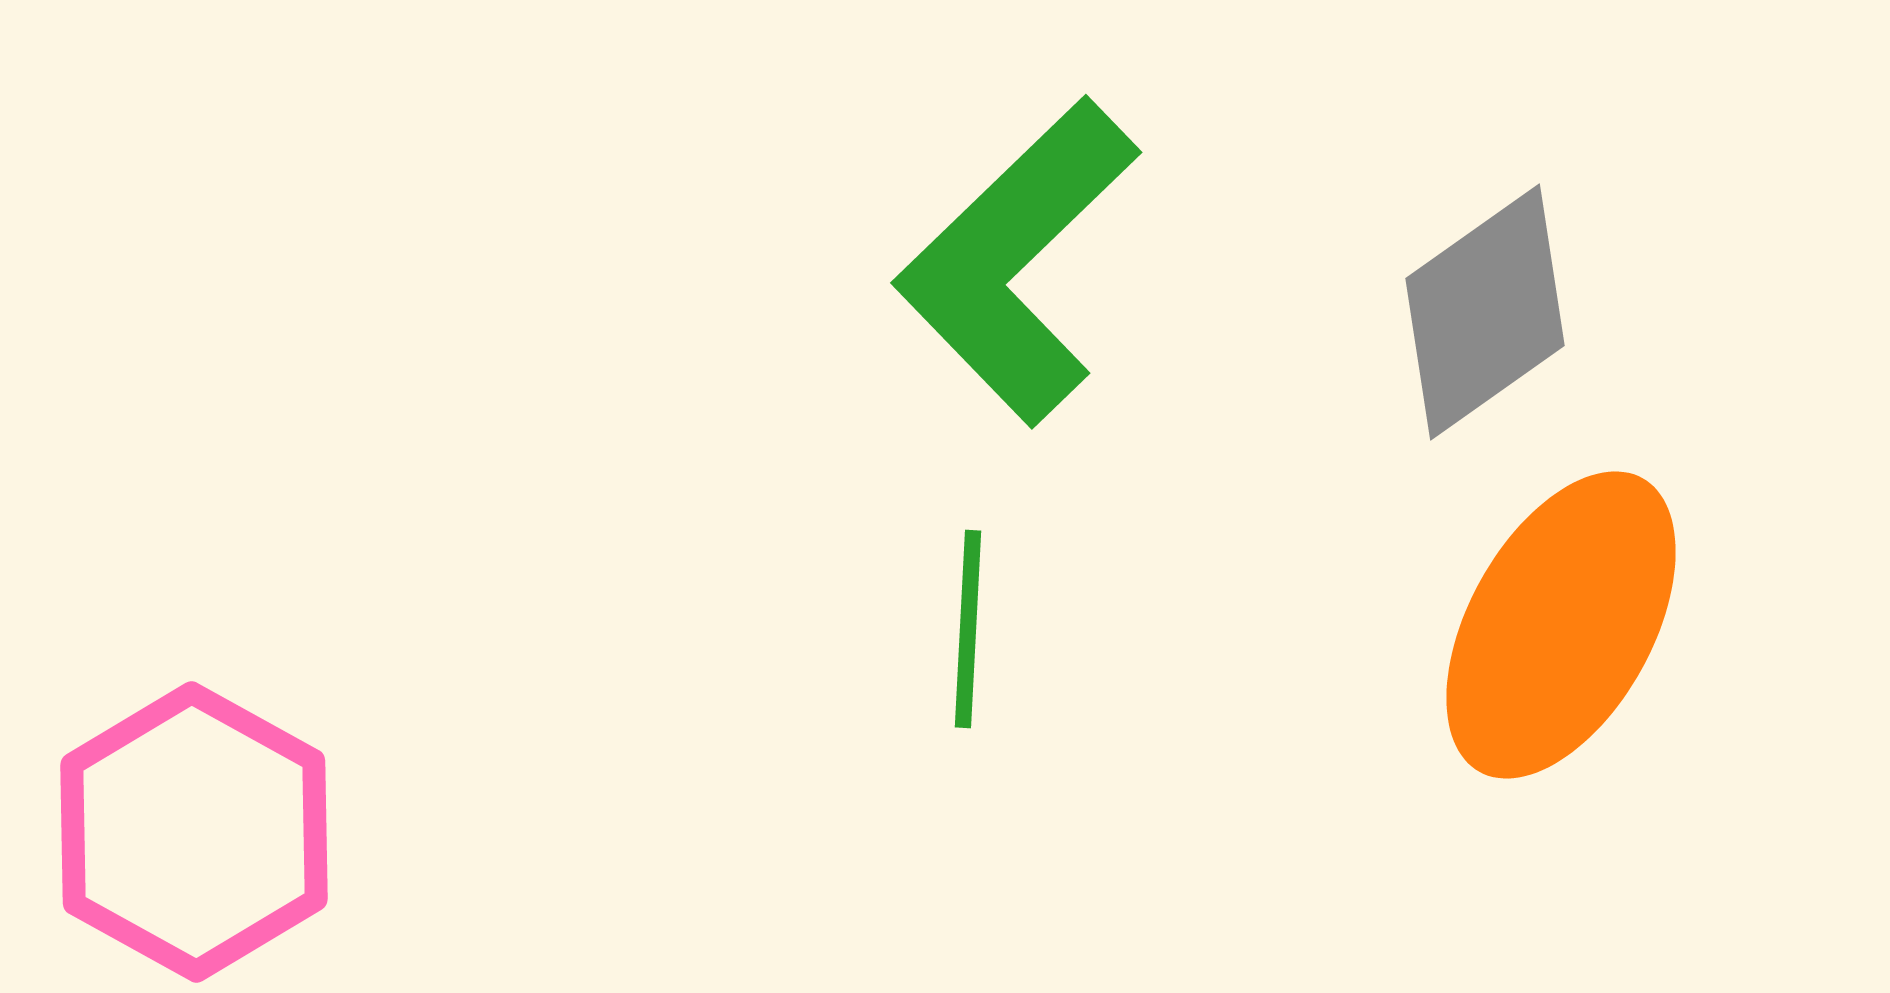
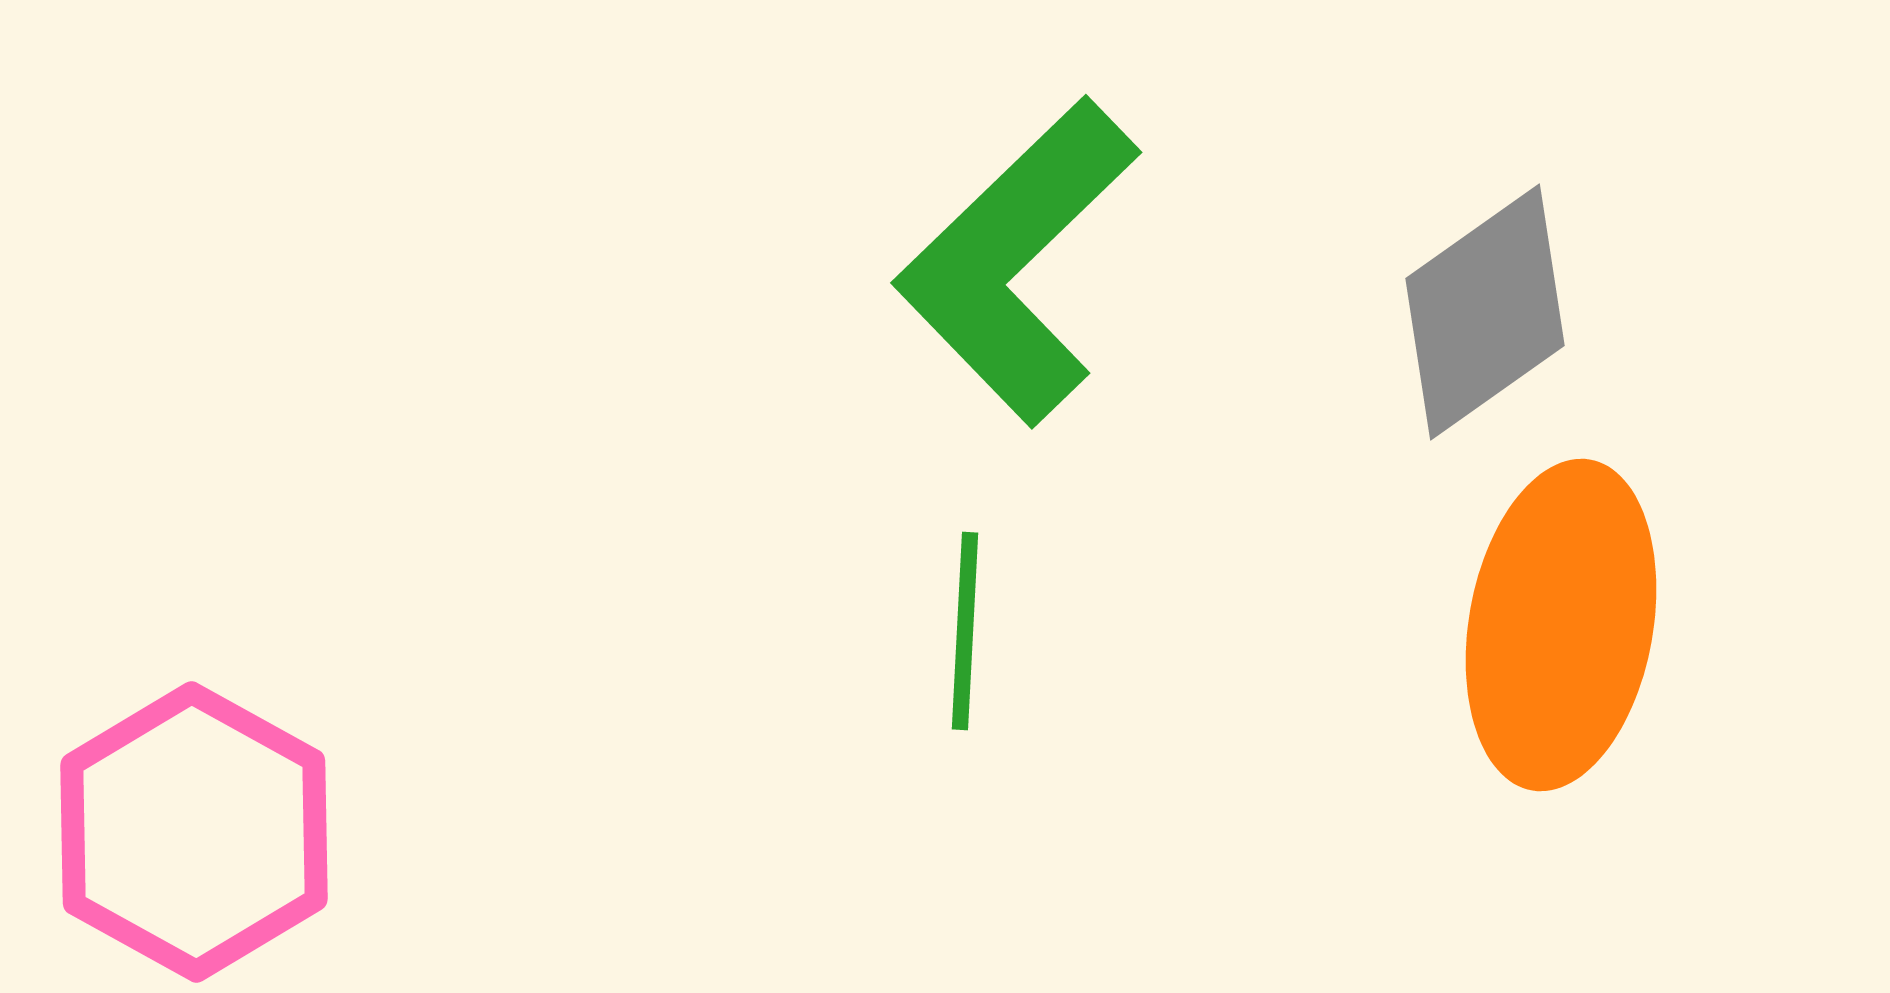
orange ellipse: rotated 19 degrees counterclockwise
green line: moved 3 px left, 2 px down
